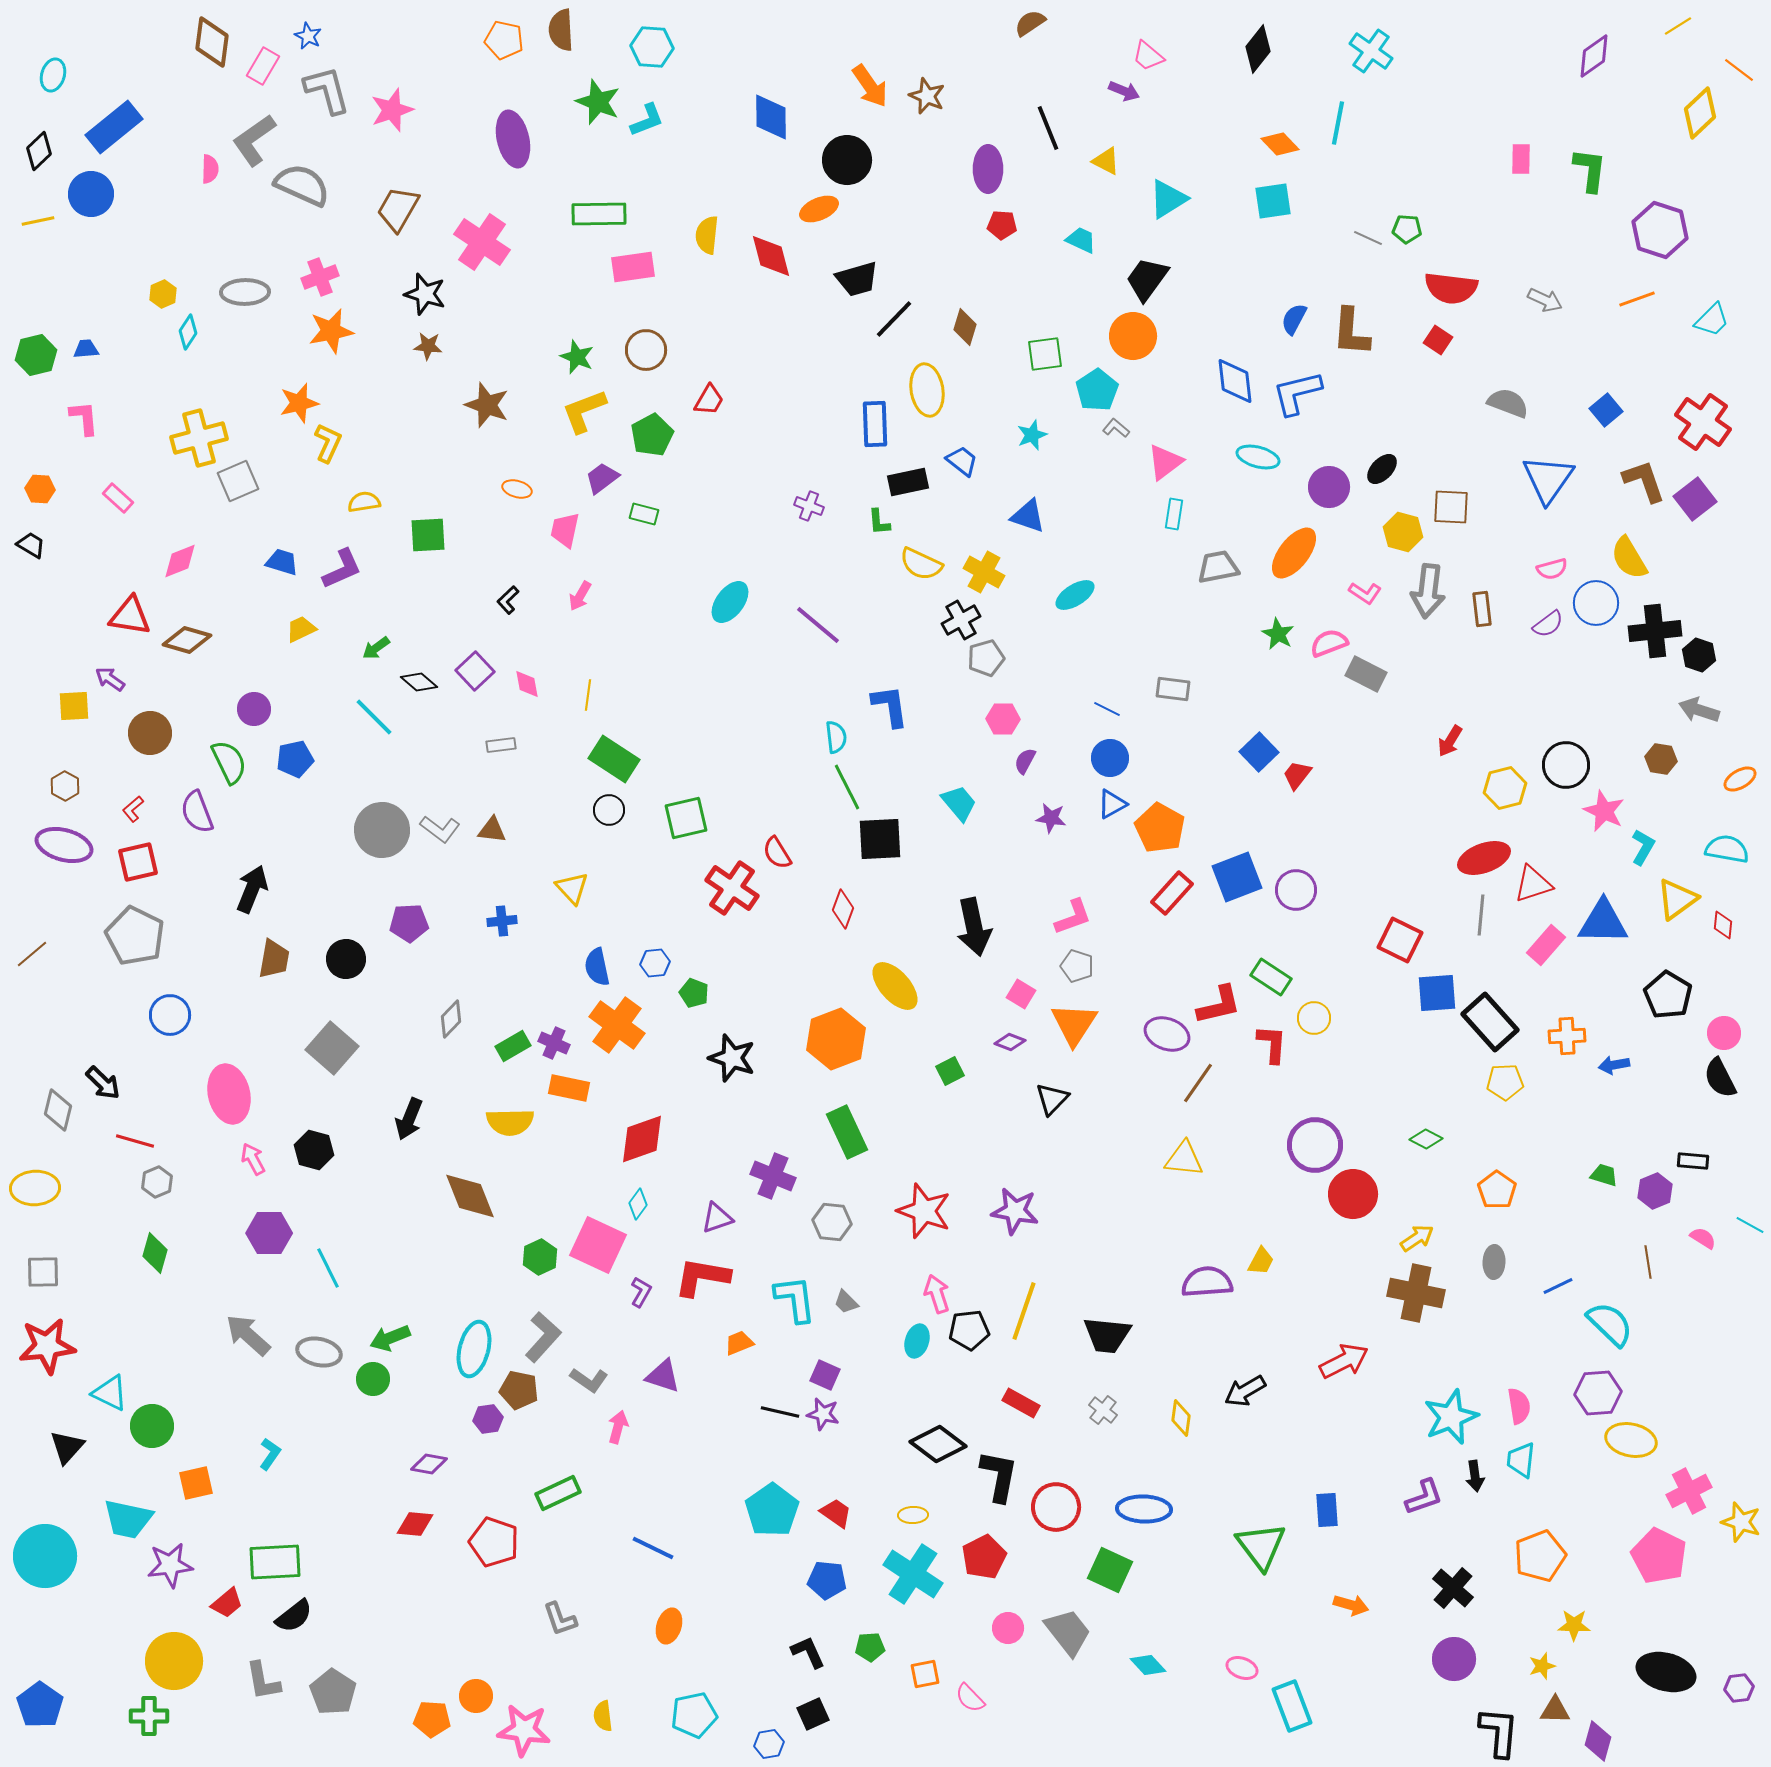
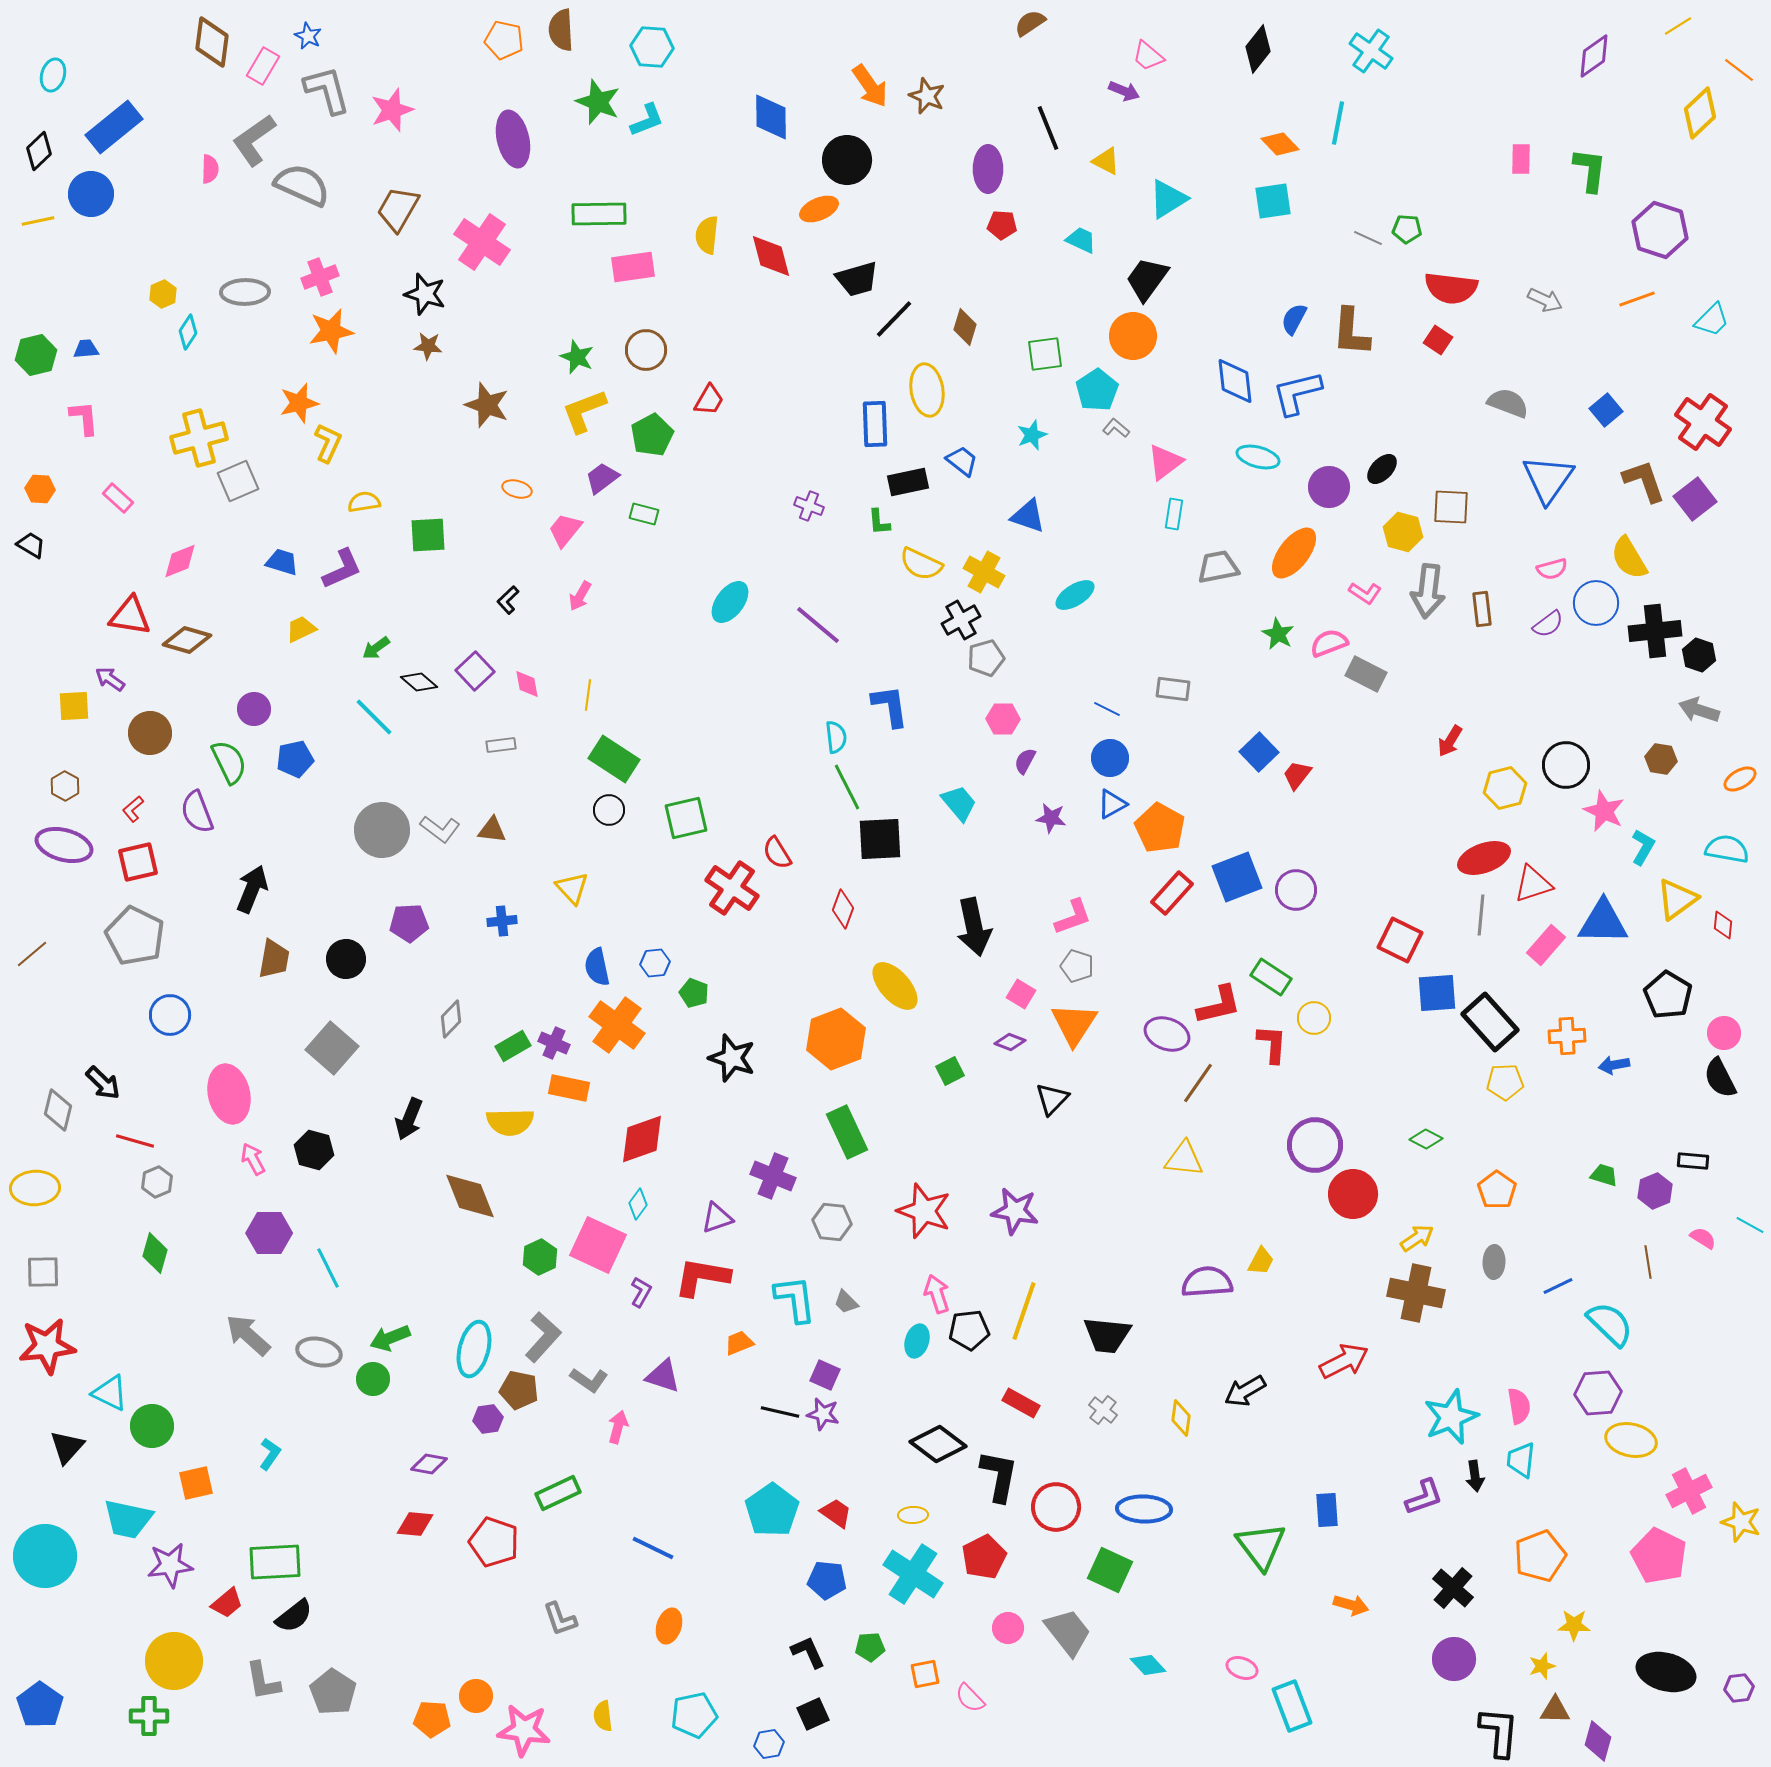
pink trapezoid at (565, 530): rotated 27 degrees clockwise
